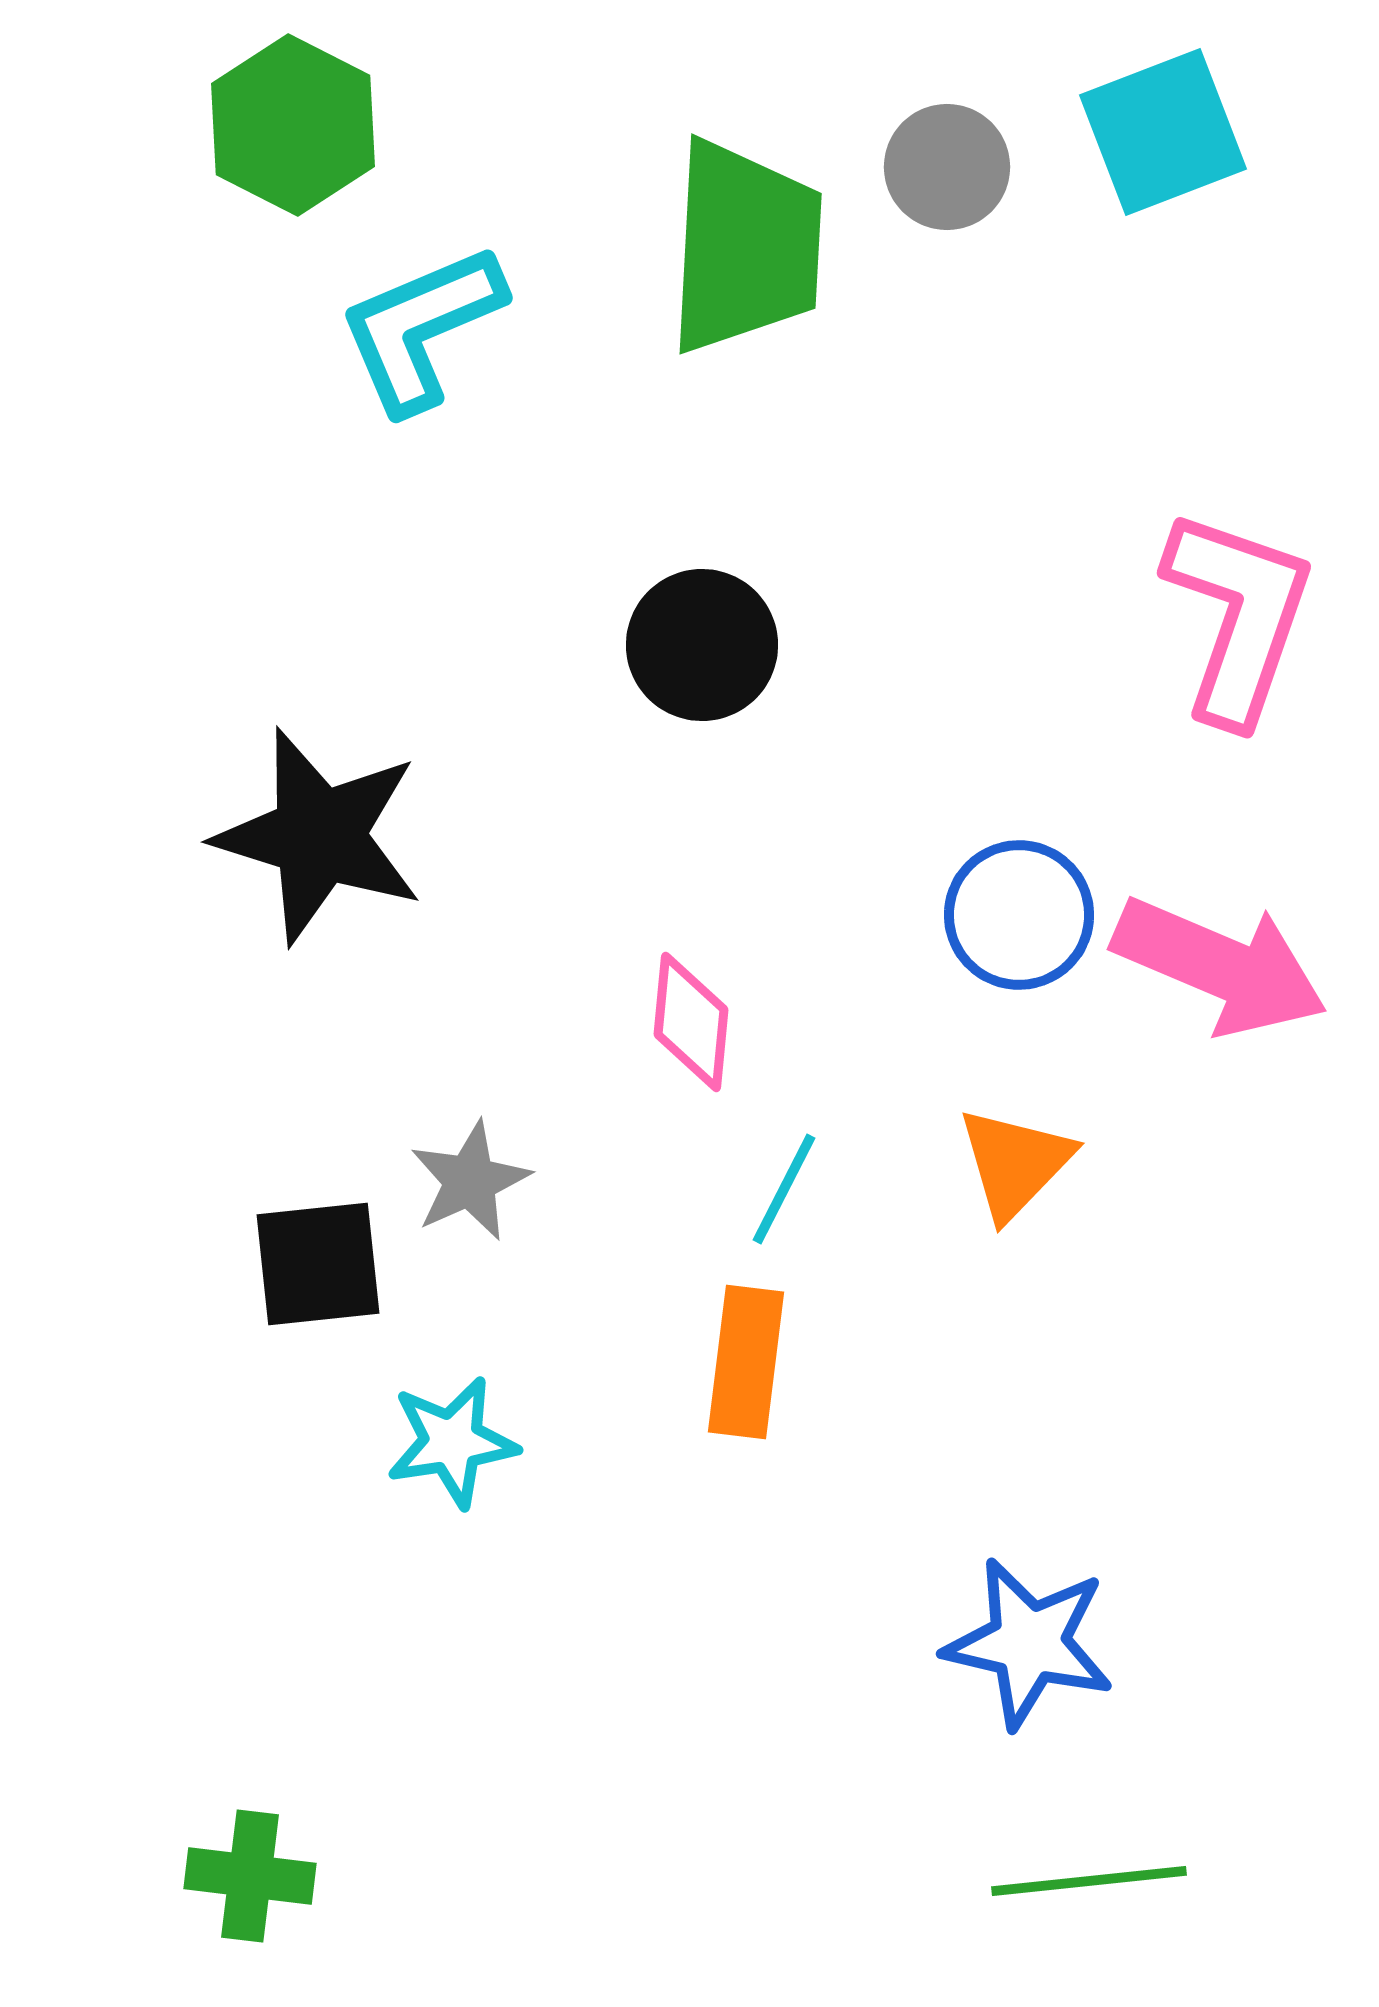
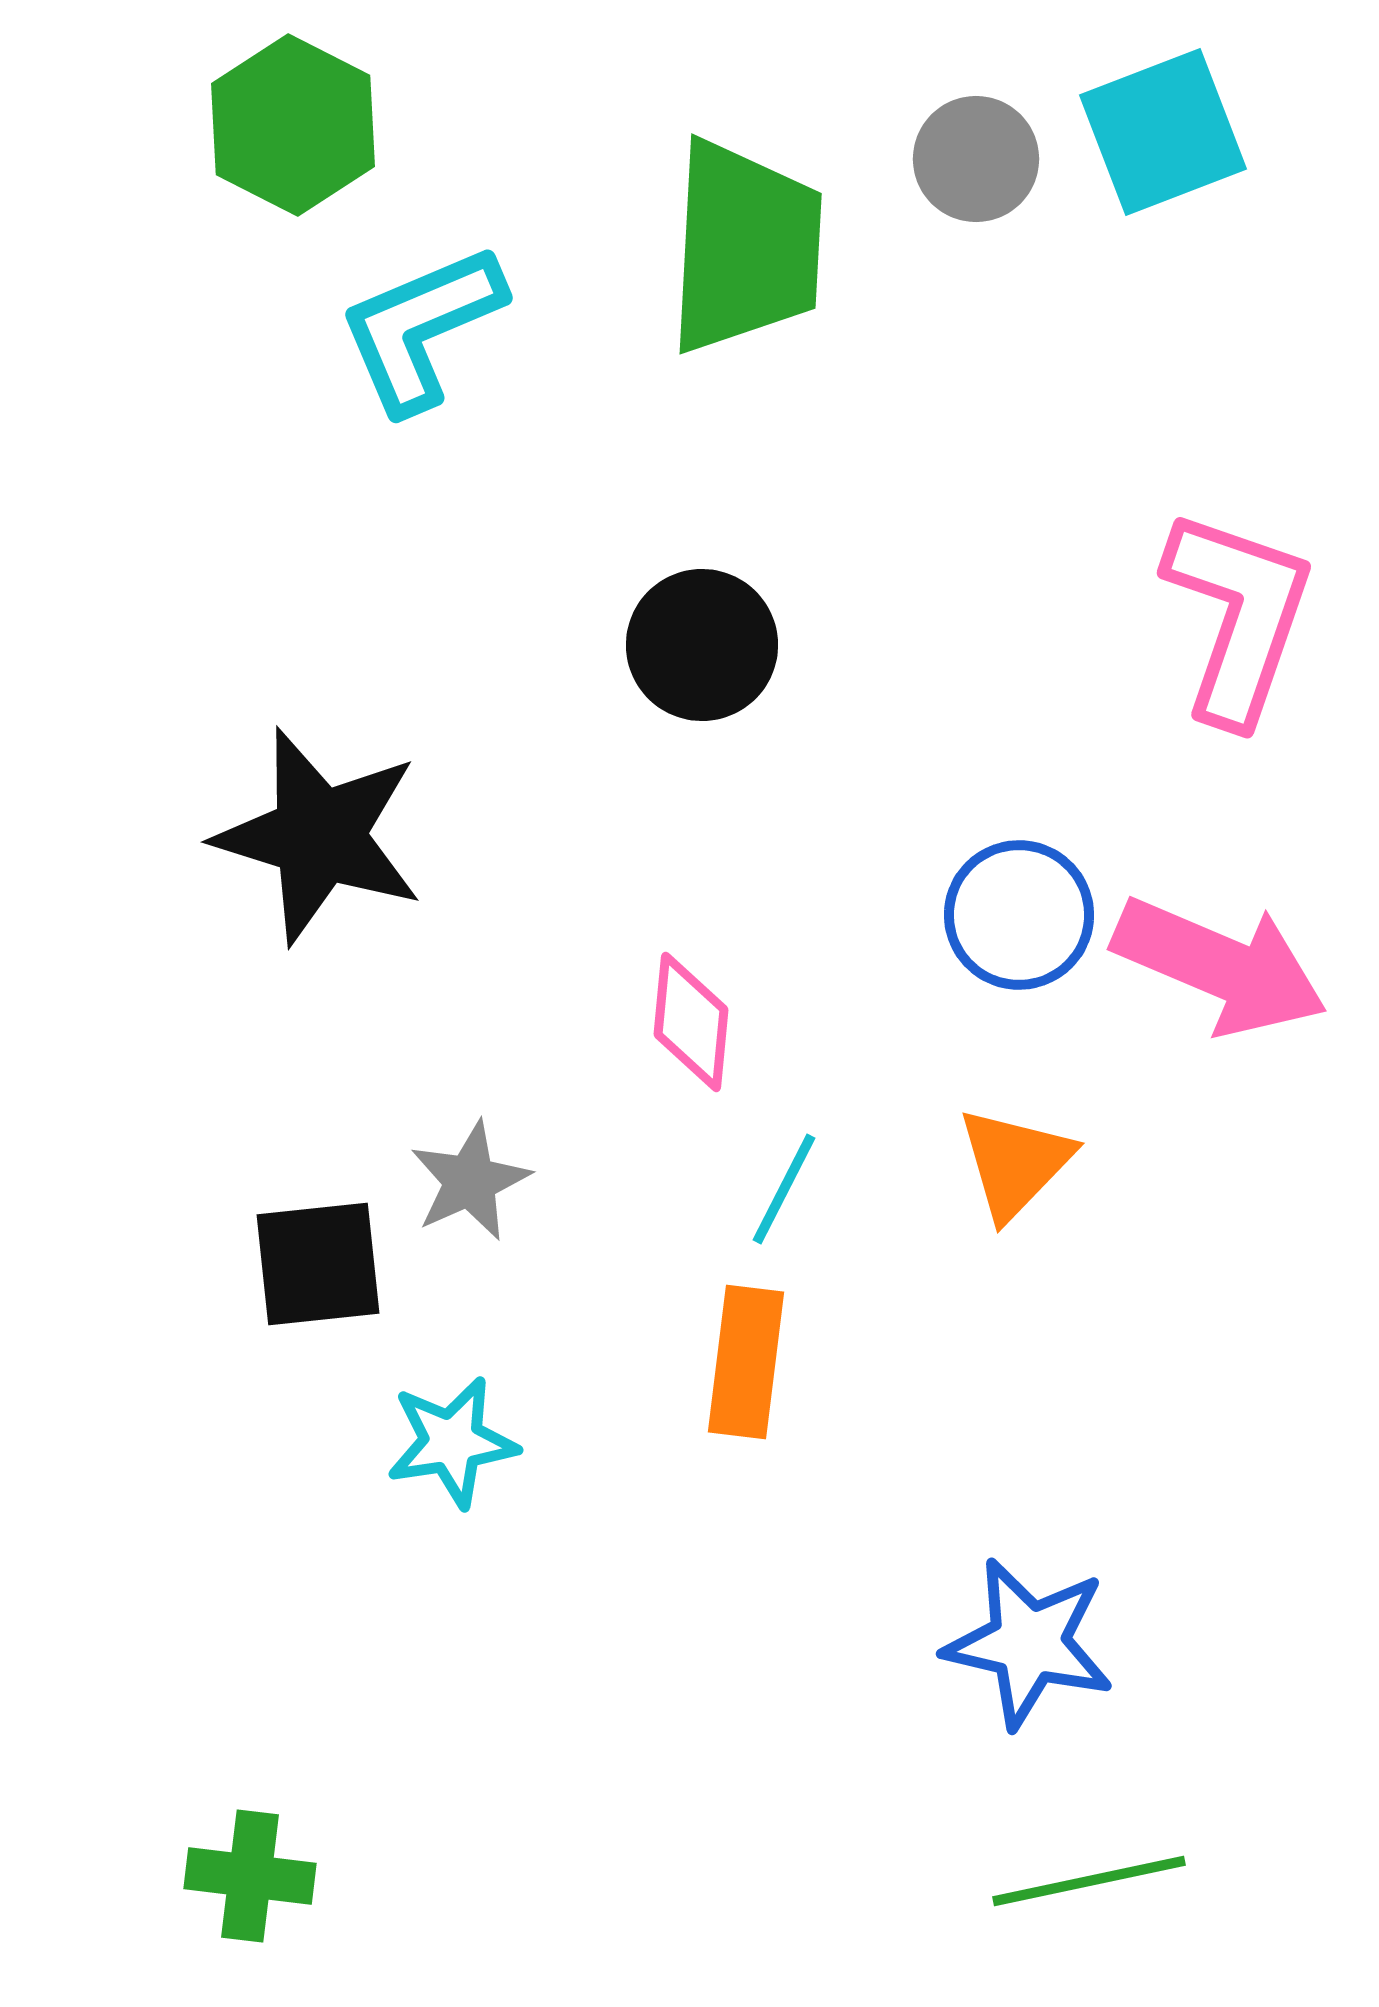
gray circle: moved 29 px right, 8 px up
green line: rotated 6 degrees counterclockwise
